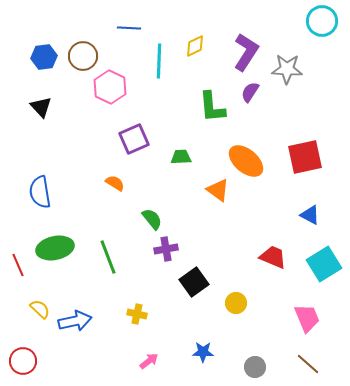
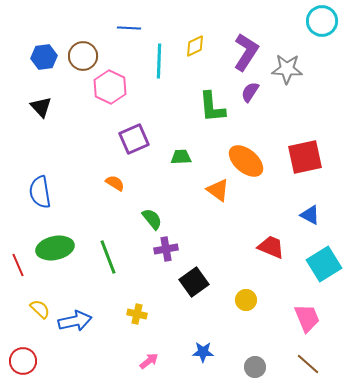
red trapezoid: moved 2 px left, 10 px up
yellow circle: moved 10 px right, 3 px up
